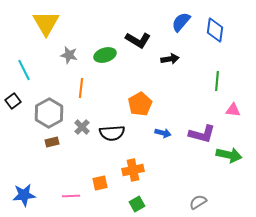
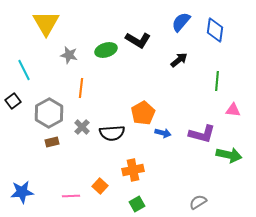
green ellipse: moved 1 px right, 5 px up
black arrow: moved 9 px right, 1 px down; rotated 30 degrees counterclockwise
orange pentagon: moved 3 px right, 9 px down
orange square: moved 3 px down; rotated 35 degrees counterclockwise
blue star: moved 2 px left, 3 px up
